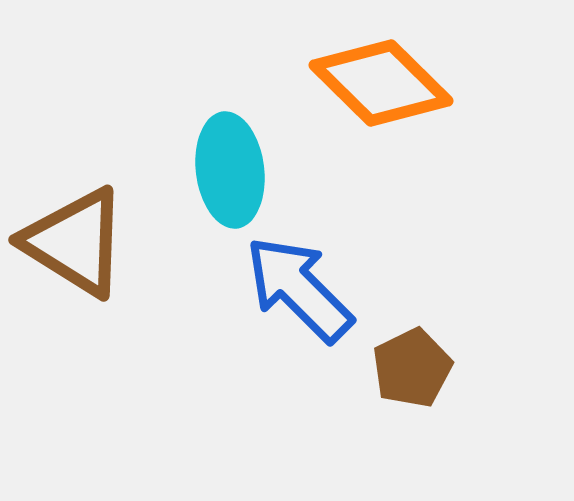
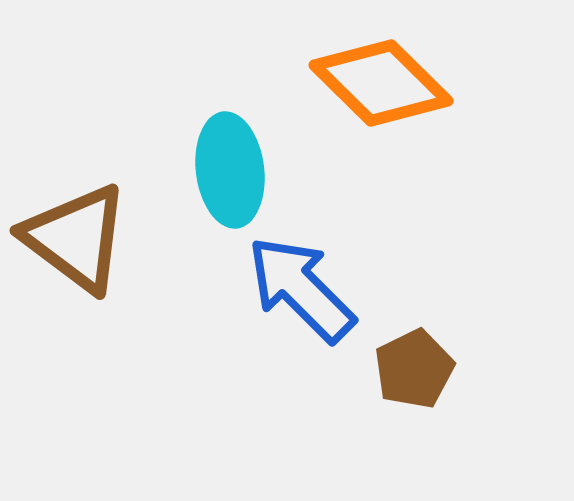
brown triangle: moved 1 px right, 4 px up; rotated 5 degrees clockwise
blue arrow: moved 2 px right
brown pentagon: moved 2 px right, 1 px down
